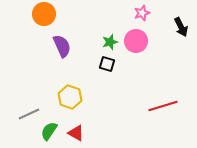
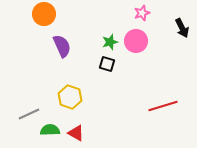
black arrow: moved 1 px right, 1 px down
green semicircle: moved 1 px right, 1 px up; rotated 54 degrees clockwise
